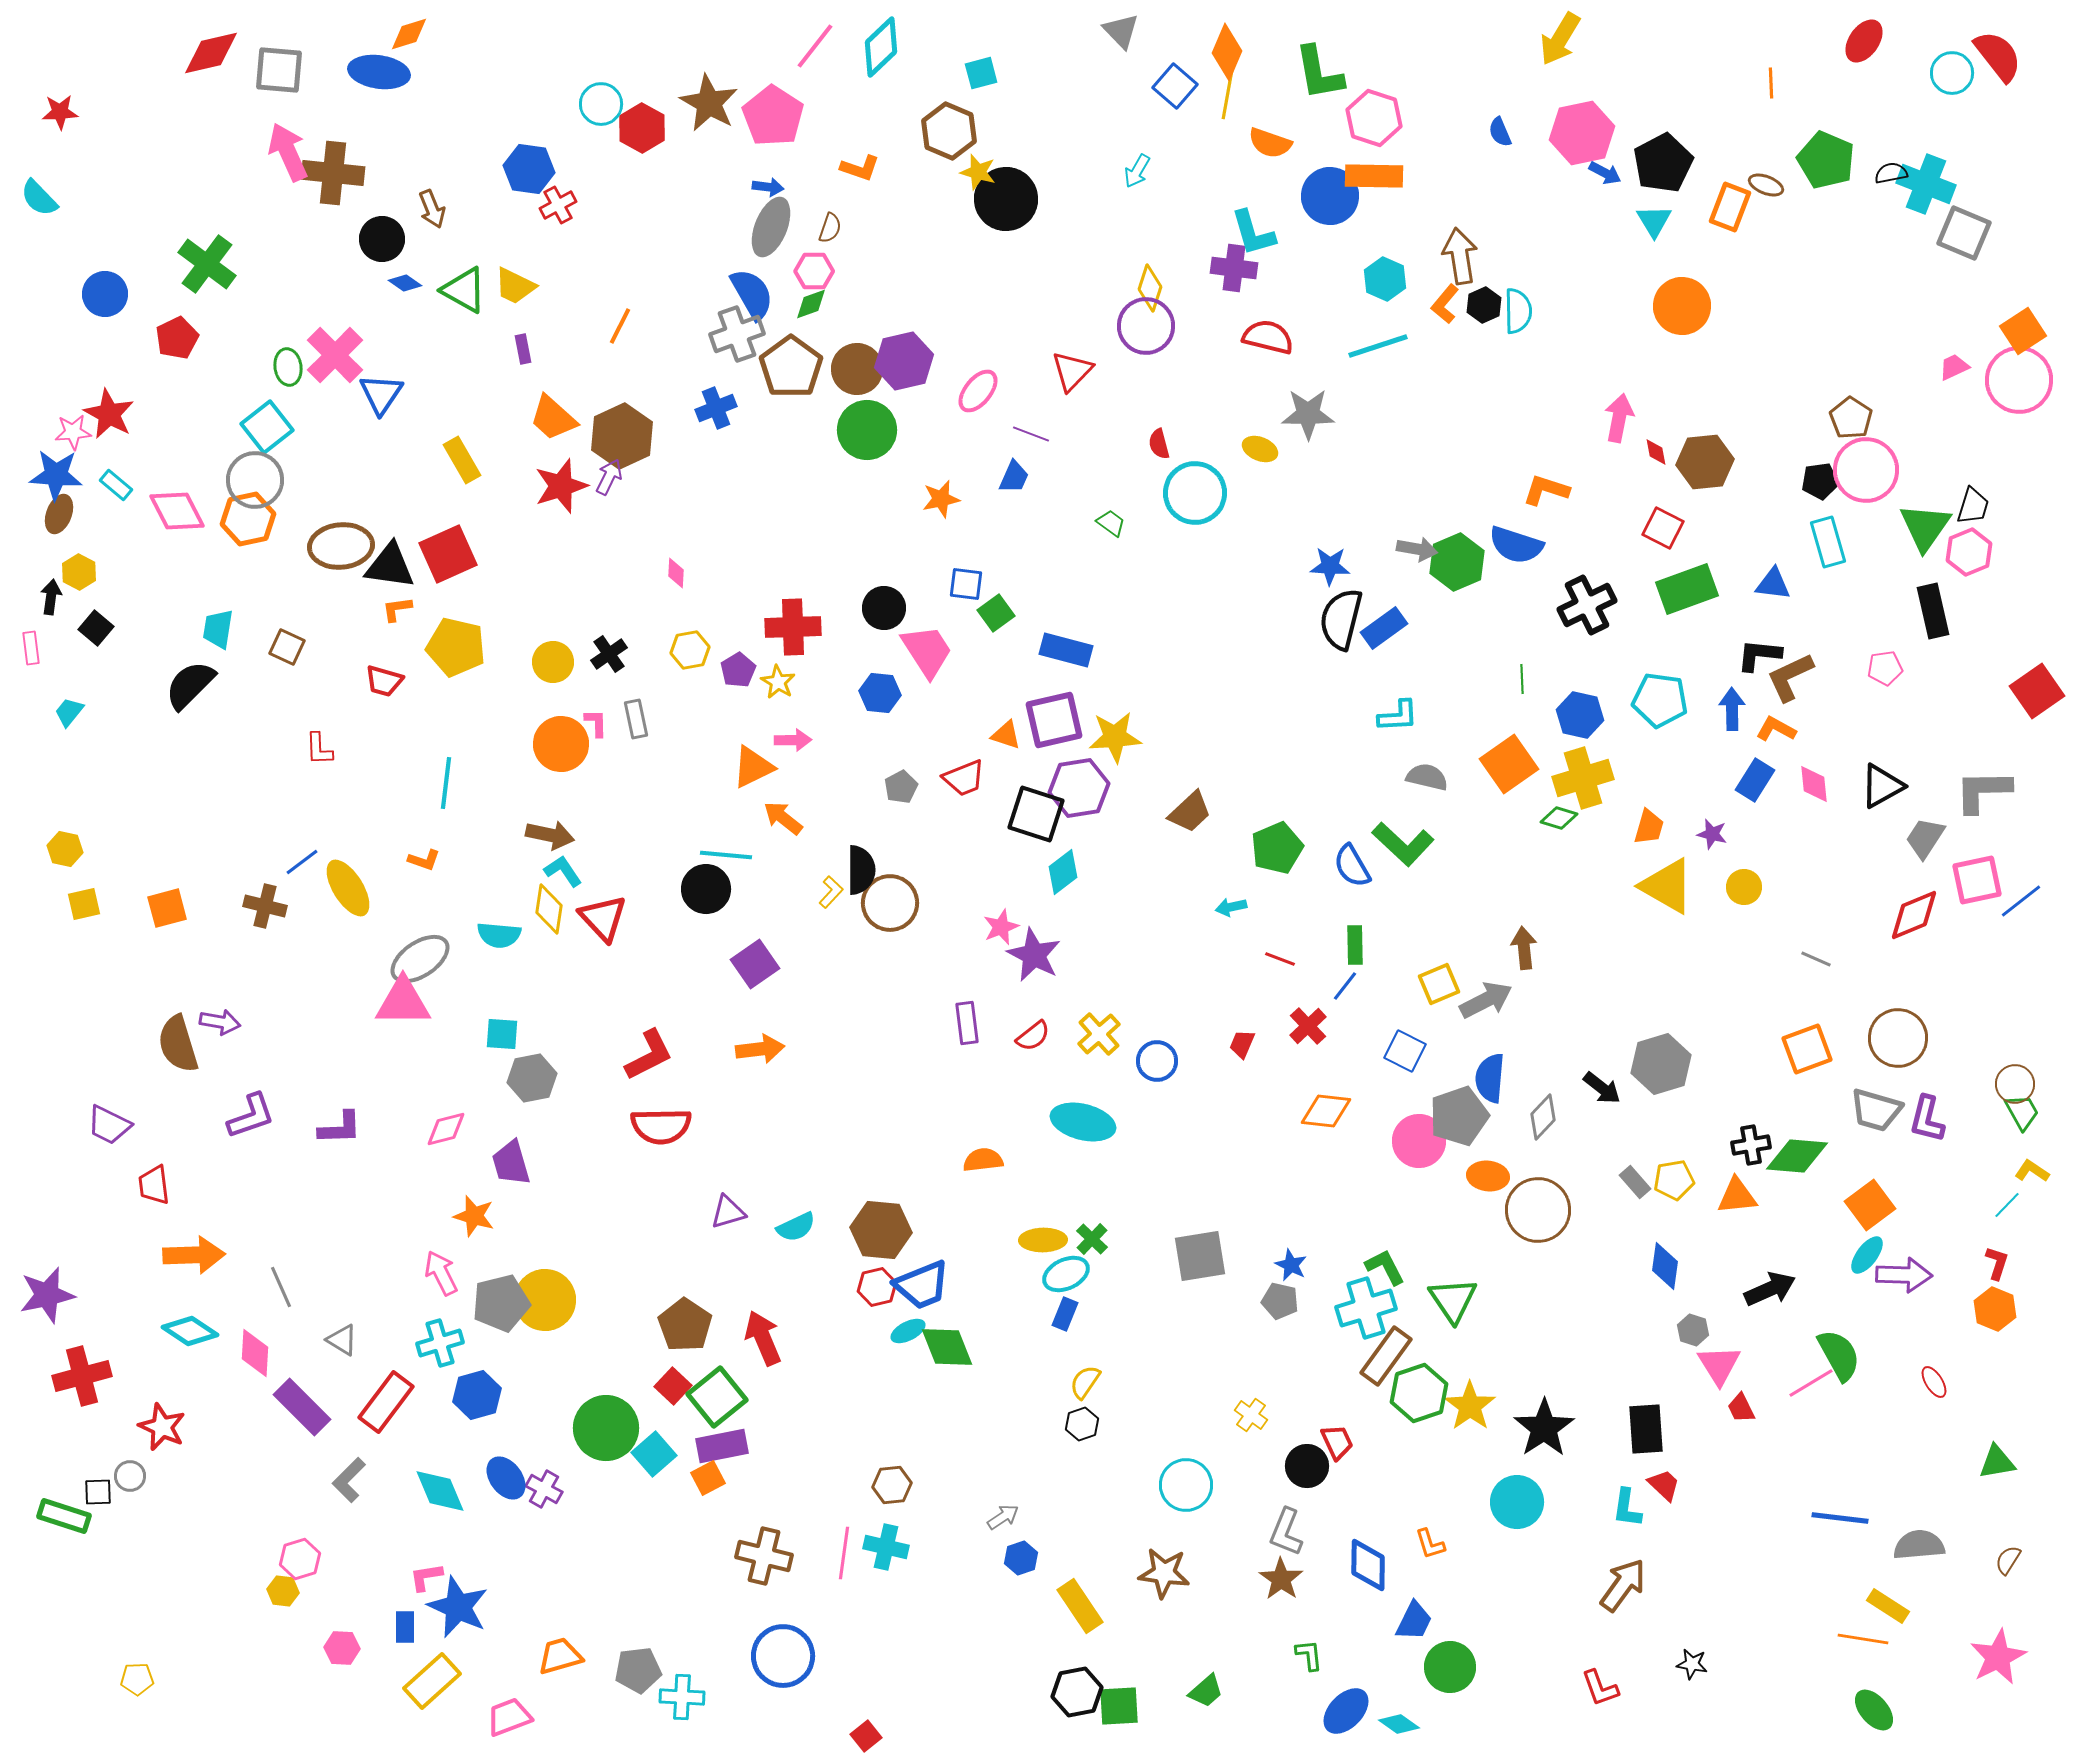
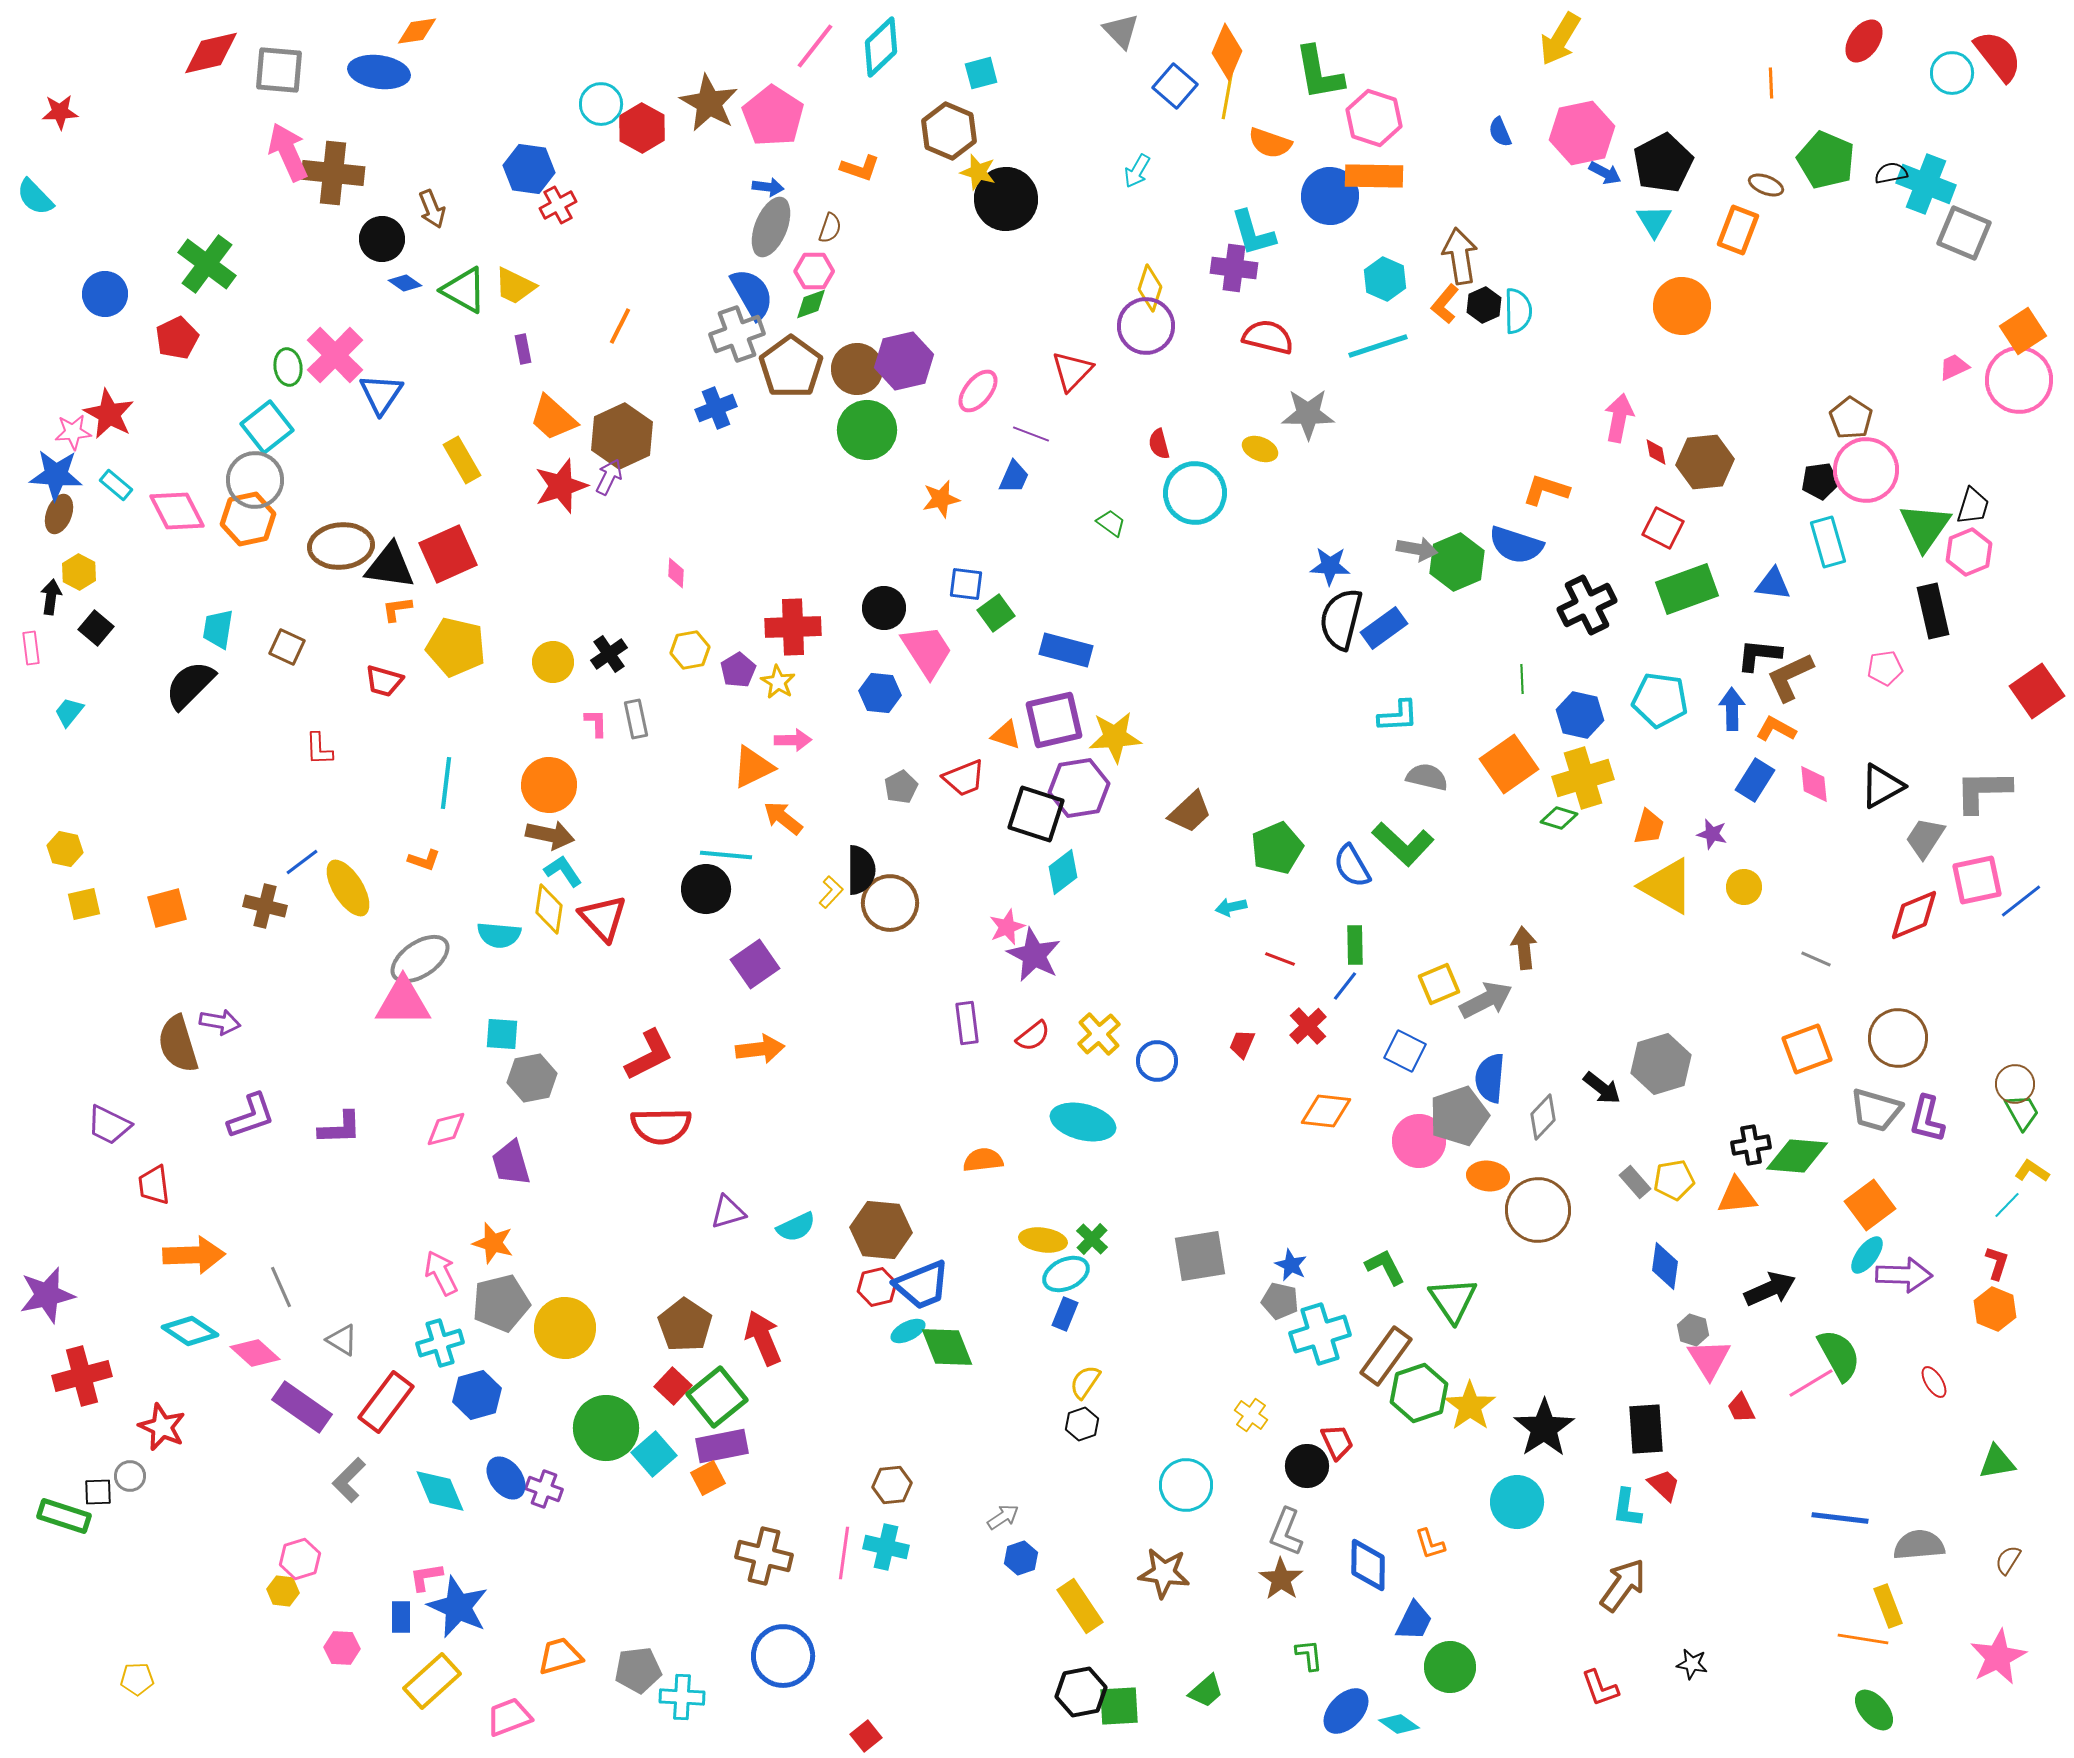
orange diamond at (409, 34): moved 8 px right, 3 px up; rotated 9 degrees clockwise
cyan semicircle at (39, 198): moved 4 px left, 1 px up
orange rectangle at (1730, 207): moved 8 px right, 23 px down
orange circle at (561, 744): moved 12 px left, 41 px down
pink star at (1001, 927): moved 6 px right
orange star at (474, 1216): moved 19 px right, 27 px down
yellow ellipse at (1043, 1240): rotated 9 degrees clockwise
yellow circle at (545, 1300): moved 20 px right, 28 px down
cyan cross at (1366, 1308): moved 46 px left, 26 px down
pink diamond at (255, 1353): rotated 51 degrees counterclockwise
pink triangle at (1719, 1365): moved 10 px left, 6 px up
purple rectangle at (302, 1407): rotated 10 degrees counterclockwise
purple cross at (544, 1489): rotated 9 degrees counterclockwise
yellow rectangle at (1888, 1606): rotated 36 degrees clockwise
blue rectangle at (405, 1627): moved 4 px left, 10 px up
black hexagon at (1077, 1692): moved 4 px right
